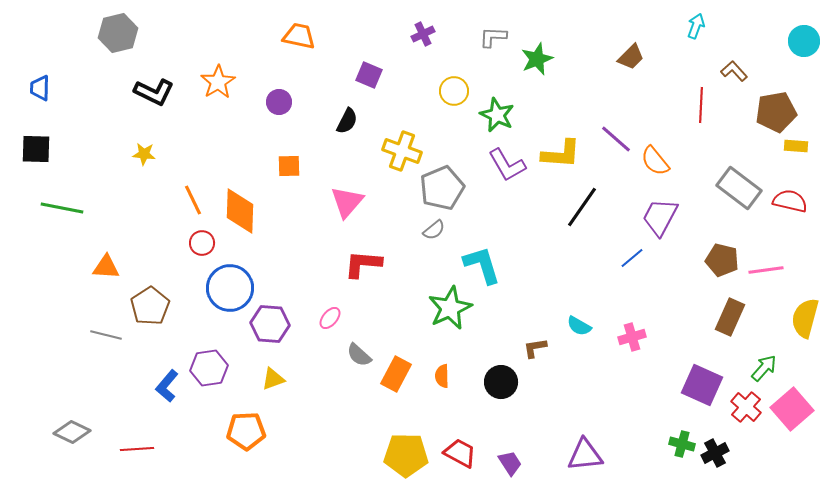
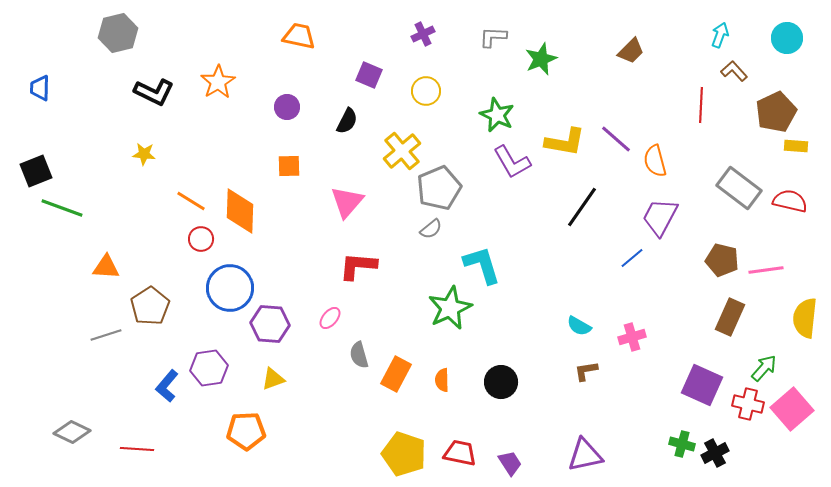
cyan arrow at (696, 26): moved 24 px right, 9 px down
cyan circle at (804, 41): moved 17 px left, 3 px up
brown trapezoid at (631, 57): moved 6 px up
green star at (537, 59): moved 4 px right
yellow circle at (454, 91): moved 28 px left
purple circle at (279, 102): moved 8 px right, 5 px down
brown pentagon at (776, 112): rotated 15 degrees counterclockwise
black square at (36, 149): moved 22 px down; rotated 24 degrees counterclockwise
yellow cross at (402, 151): rotated 30 degrees clockwise
yellow L-shape at (561, 154): moved 4 px right, 12 px up; rotated 6 degrees clockwise
orange semicircle at (655, 161): rotated 24 degrees clockwise
purple L-shape at (507, 165): moved 5 px right, 3 px up
gray pentagon at (442, 188): moved 3 px left
orange line at (193, 200): moved 2 px left, 1 px down; rotated 32 degrees counterclockwise
green line at (62, 208): rotated 9 degrees clockwise
gray semicircle at (434, 230): moved 3 px left, 1 px up
red circle at (202, 243): moved 1 px left, 4 px up
red L-shape at (363, 264): moved 5 px left, 2 px down
yellow semicircle at (805, 318): rotated 9 degrees counterclockwise
gray line at (106, 335): rotated 32 degrees counterclockwise
brown L-shape at (535, 348): moved 51 px right, 23 px down
gray semicircle at (359, 355): rotated 32 degrees clockwise
orange semicircle at (442, 376): moved 4 px down
red cross at (746, 407): moved 2 px right, 3 px up; rotated 28 degrees counterclockwise
red line at (137, 449): rotated 8 degrees clockwise
red trapezoid at (460, 453): rotated 16 degrees counterclockwise
yellow pentagon at (406, 455): moved 2 px left, 1 px up; rotated 18 degrees clockwise
purple triangle at (585, 455): rotated 6 degrees counterclockwise
